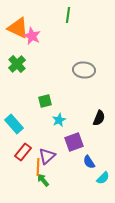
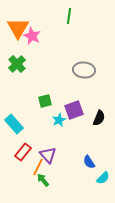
green line: moved 1 px right, 1 px down
orange triangle: rotated 35 degrees clockwise
purple square: moved 32 px up
purple triangle: moved 1 px right, 1 px up; rotated 30 degrees counterclockwise
orange line: rotated 24 degrees clockwise
